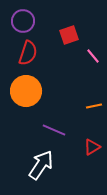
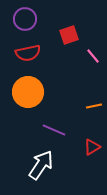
purple circle: moved 2 px right, 2 px up
red semicircle: rotated 60 degrees clockwise
orange circle: moved 2 px right, 1 px down
